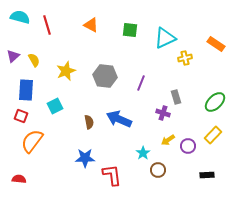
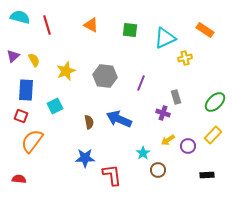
orange rectangle: moved 11 px left, 14 px up
